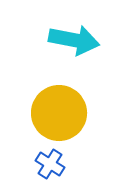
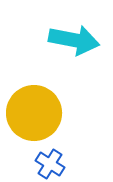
yellow circle: moved 25 px left
